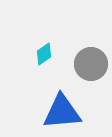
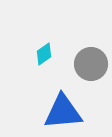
blue triangle: moved 1 px right
